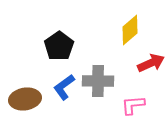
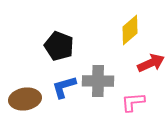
black pentagon: rotated 16 degrees counterclockwise
blue L-shape: rotated 20 degrees clockwise
pink L-shape: moved 3 px up
